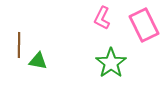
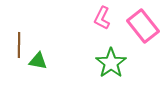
pink rectangle: moved 1 px left, 1 px down; rotated 12 degrees counterclockwise
